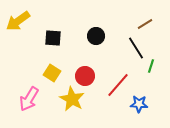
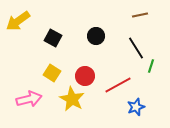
brown line: moved 5 px left, 9 px up; rotated 21 degrees clockwise
black square: rotated 24 degrees clockwise
red line: rotated 20 degrees clockwise
pink arrow: rotated 135 degrees counterclockwise
blue star: moved 3 px left, 3 px down; rotated 24 degrees counterclockwise
